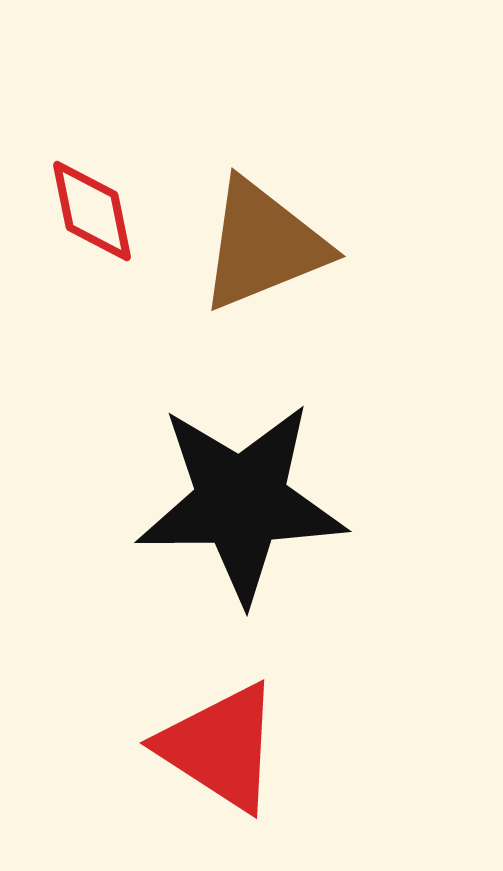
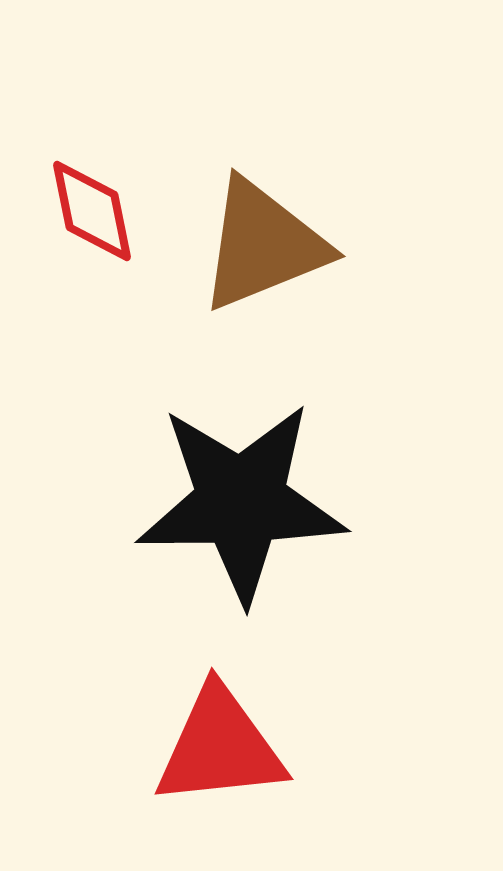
red triangle: rotated 39 degrees counterclockwise
